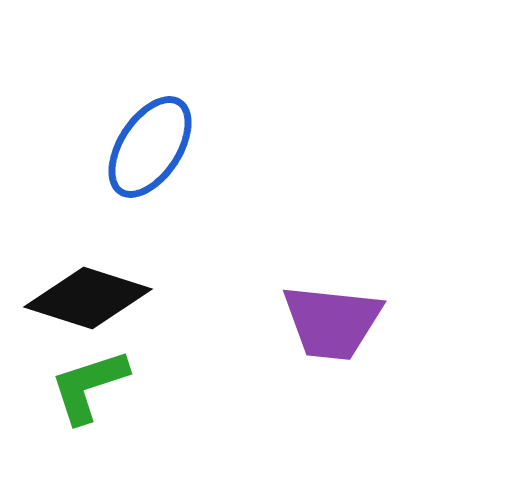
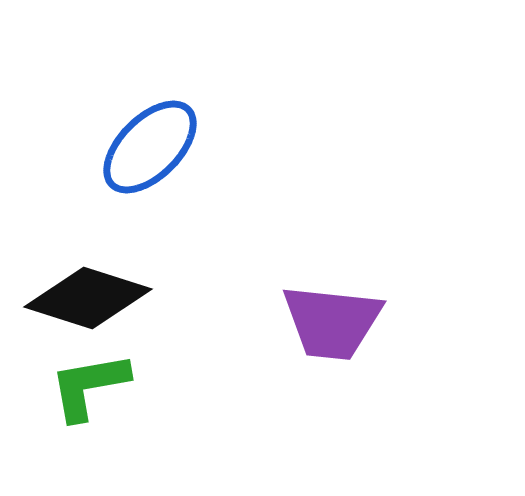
blue ellipse: rotated 12 degrees clockwise
green L-shape: rotated 8 degrees clockwise
